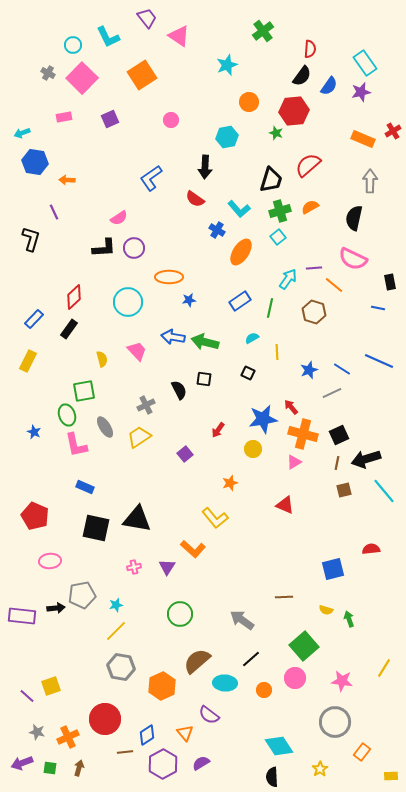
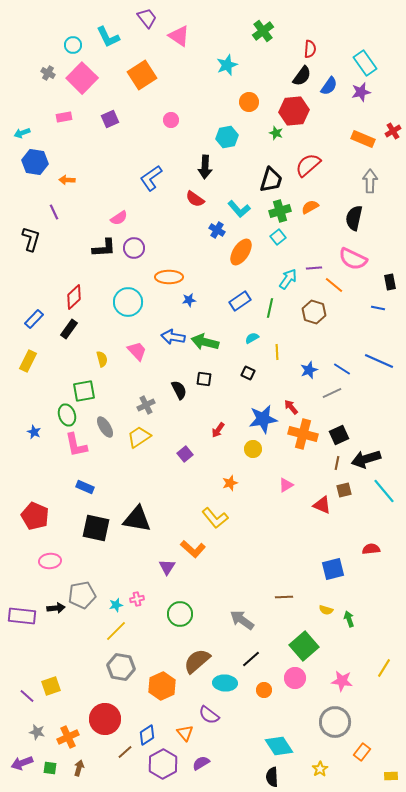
pink triangle at (294, 462): moved 8 px left, 23 px down
red triangle at (285, 505): moved 37 px right
pink cross at (134, 567): moved 3 px right, 32 px down
brown line at (125, 752): rotated 35 degrees counterclockwise
